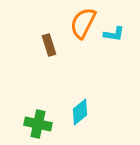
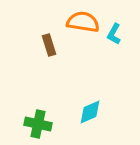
orange semicircle: moved 1 px up; rotated 72 degrees clockwise
cyan L-shape: rotated 110 degrees clockwise
cyan diamond: moved 10 px right; rotated 16 degrees clockwise
